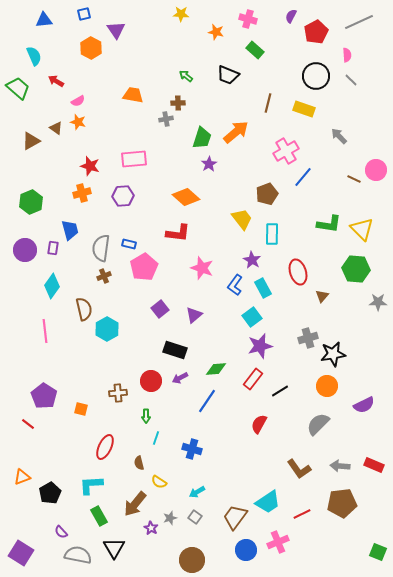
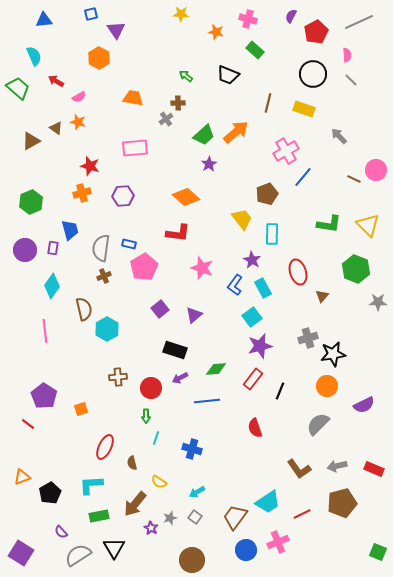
blue square at (84, 14): moved 7 px right
orange hexagon at (91, 48): moved 8 px right, 10 px down
black circle at (316, 76): moved 3 px left, 2 px up
orange trapezoid at (133, 95): moved 3 px down
pink semicircle at (78, 101): moved 1 px right, 4 px up
gray cross at (166, 119): rotated 24 degrees counterclockwise
green trapezoid at (202, 138): moved 2 px right, 3 px up; rotated 30 degrees clockwise
pink rectangle at (134, 159): moved 1 px right, 11 px up
yellow triangle at (362, 229): moved 6 px right, 4 px up
green hexagon at (356, 269): rotated 16 degrees clockwise
red circle at (151, 381): moved 7 px down
black line at (280, 391): rotated 36 degrees counterclockwise
brown cross at (118, 393): moved 16 px up
blue line at (207, 401): rotated 50 degrees clockwise
orange square at (81, 409): rotated 32 degrees counterclockwise
red semicircle at (259, 424): moved 4 px left, 4 px down; rotated 48 degrees counterclockwise
brown semicircle at (139, 463): moved 7 px left
red rectangle at (374, 465): moved 4 px down
gray arrow at (340, 466): moved 3 px left; rotated 18 degrees counterclockwise
brown pentagon at (342, 503): rotated 8 degrees counterclockwise
green rectangle at (99, 516): rotated 72 degrees counterclockwise
gray semicircle at (78, 555): rotated 44 degrees counterclockwise
